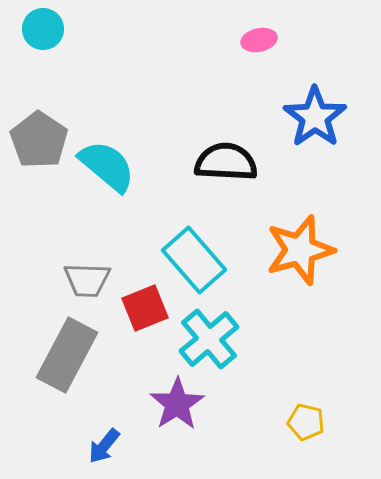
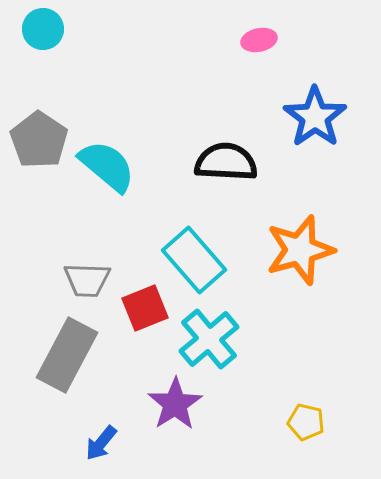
purple star: moved 2 px left
blue arrow: moved 3 px left, 3 px up
